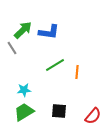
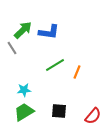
orange line: rotated 16 degrees clockwise
